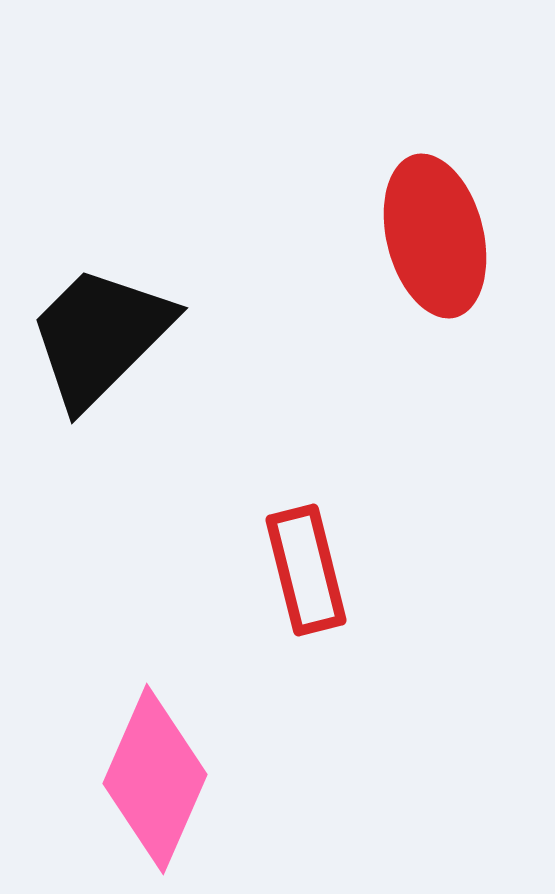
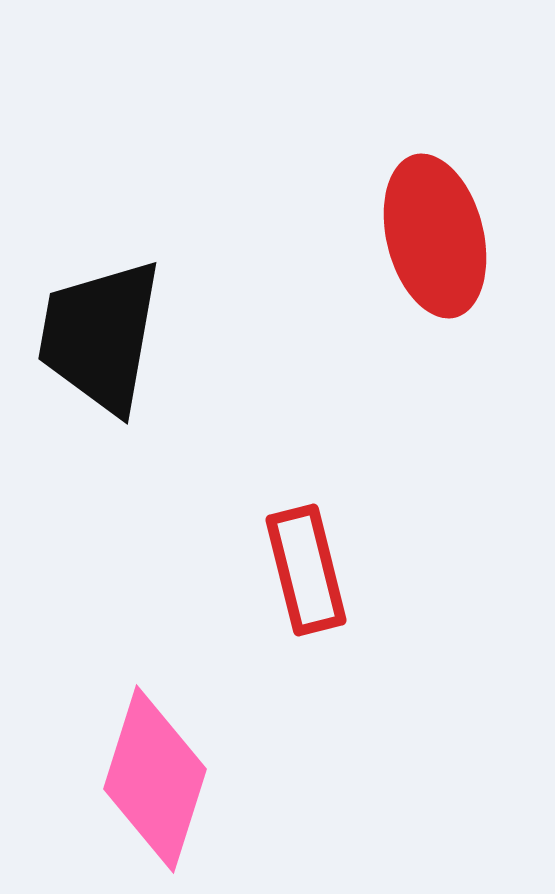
black trapezoid: rotated 35 degrees counterclockwise
pink diamond: rotated 6 degrees counterclockwise
